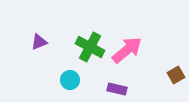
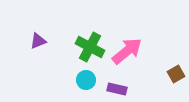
purple triangle: moved 1 px left, 1 px up
pink arrow: moved 1 px down
brown square: moved 1 px up
cyan circle: moved 16 px right
